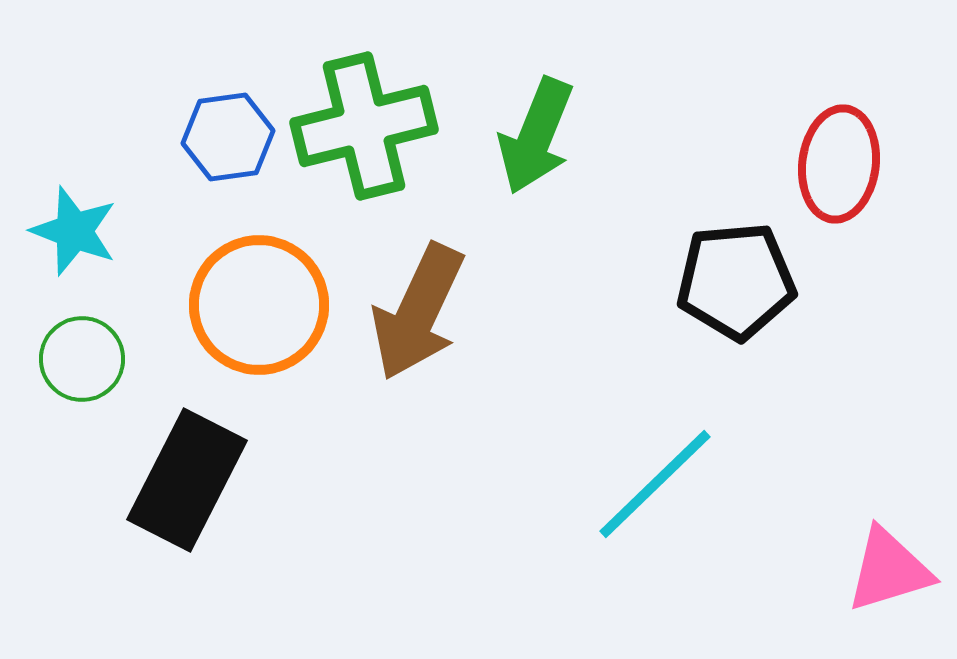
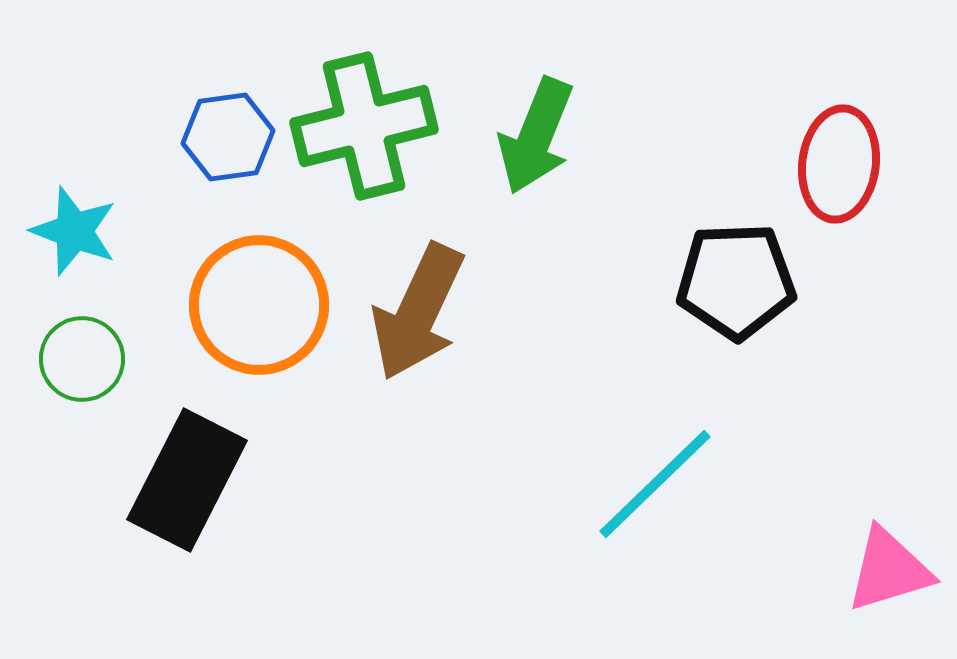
black pentagon: rotated 3 degrees clockwise
